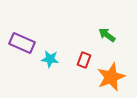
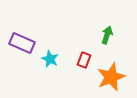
green arrow: rotated 72 degrees clockwise
cyan star: rotated 18 degrees clockwise
